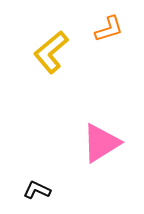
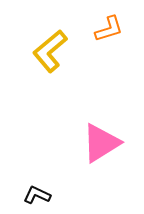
yellow L-shape: moved 1 px left, 1 px up
black L-shape: moved 5 px down
